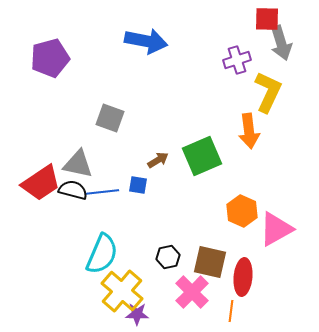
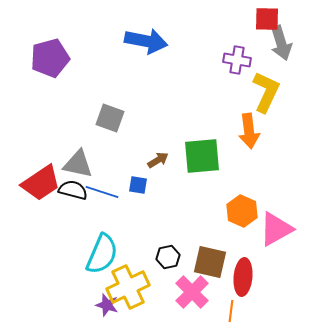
purple cross: rotated 28 degrees clockwise
yellow L-shape: moved 2 px left
green square: rotated 18 degrees clockwise
blue line: rotated 24 degrees clockwise
yellow cross: moved 6 px right, 4 px up; rotated 24 degrees clockwise
purple star: moved 30 px left, 9 px up; rotated 15 degrees clockwise
